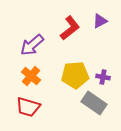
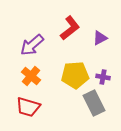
purple triangle: moved 17 px down
gray rectangle: rotated 30 degrees clockwise
